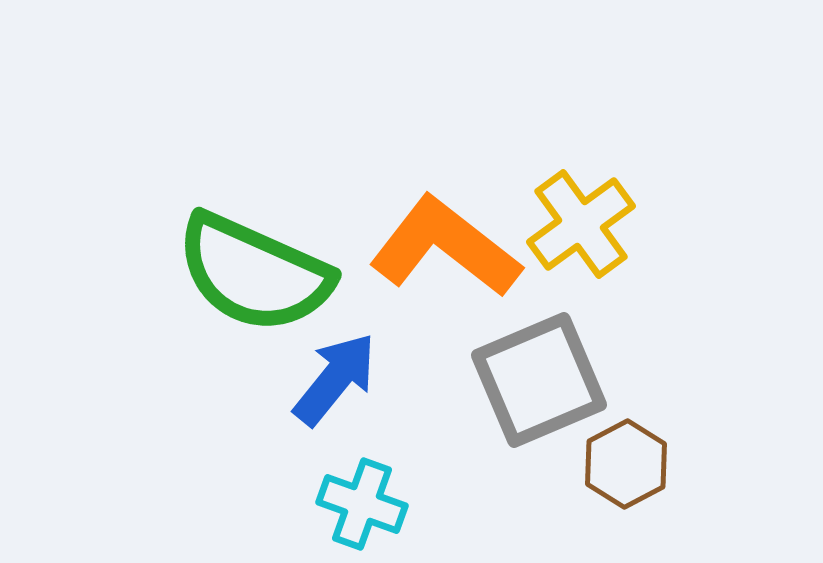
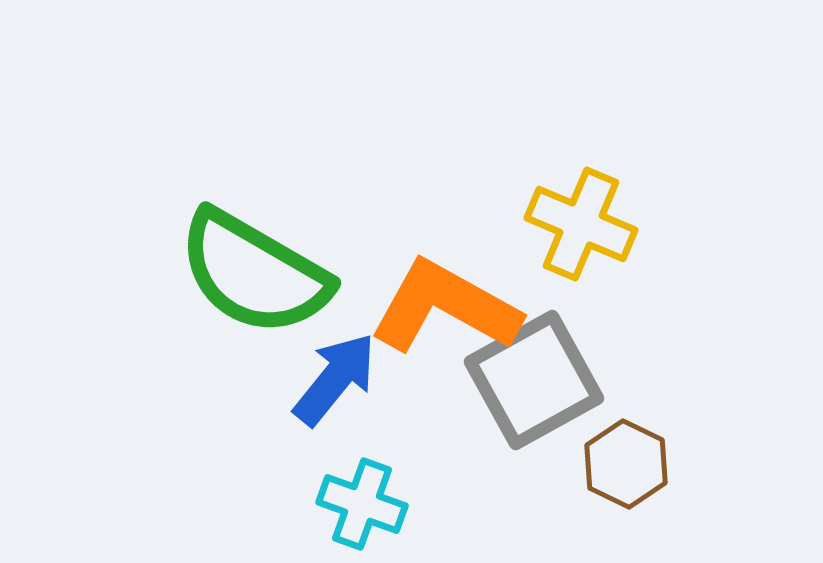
yellow cross: rotated 31 degrees counterclockwise
orange L-shape: moved 60 px down; rotated 9 degrees counterclockwise
green semicircle: rotated 6 degrees clockwise
gray square: moved 5 px left; rotated 6 degrees counterclockwise
brown hexagon: rotated 6 degrees counterclockwise
